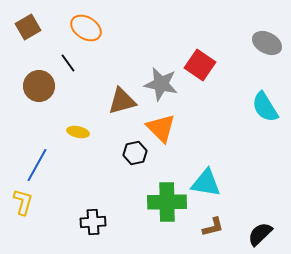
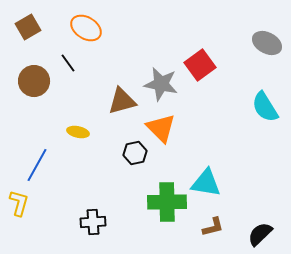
red square: rotated 20 degrees clockwise
brown circle: moved 5 px left, 5 px up
yellow L-shape: moved 4 px left, 1 px down
